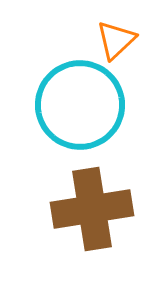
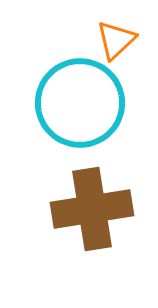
cyan circle: moved 2 px up
